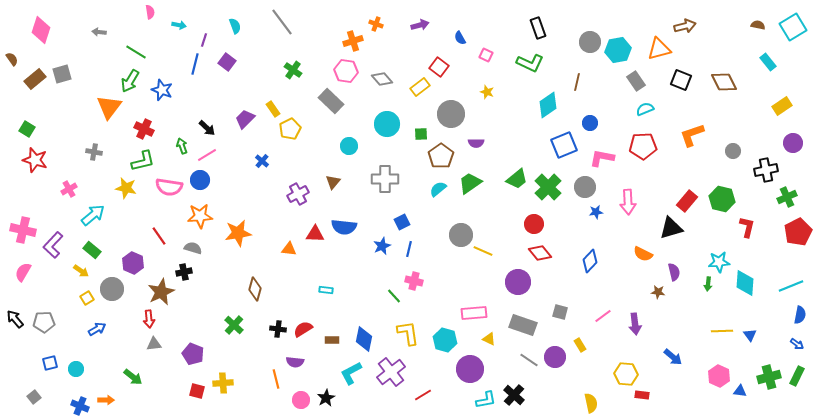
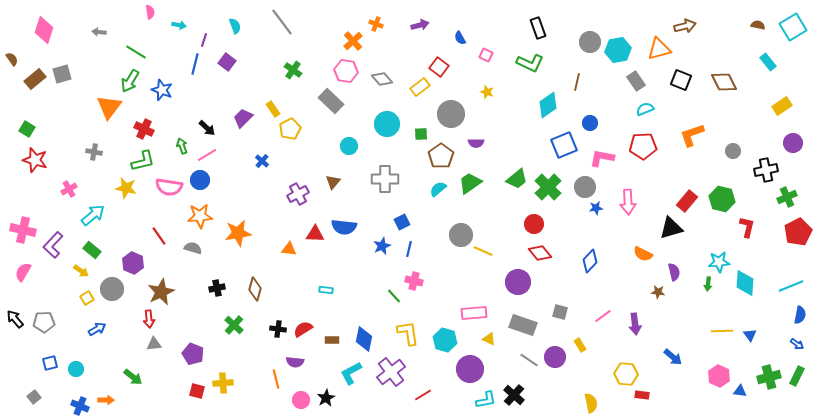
pink diamond at (41, 30): moved 3 px right
orange cross at (353, 41): rotated 24 degrees counterclockwise
purple trapezoid at (245, 119): moved 2 px left, 1 px up
blue star at (596, 212): moved 4 px up
black cross at (184, 272): moved 33 px right, 16 px down
